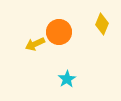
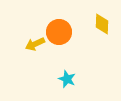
yellow diamond: rotated 20 degrees counterclockwise
cyan star: rotated 18 degrees counterclockwise
